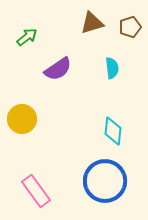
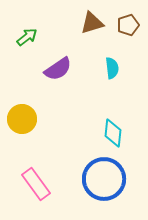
brown pentagon: moved 2 px left, 2 px up
cyan diamond: moved 2 px down
blue circle: moved 1 px left, 2 px up
pink rectangle: moved 7 px up
